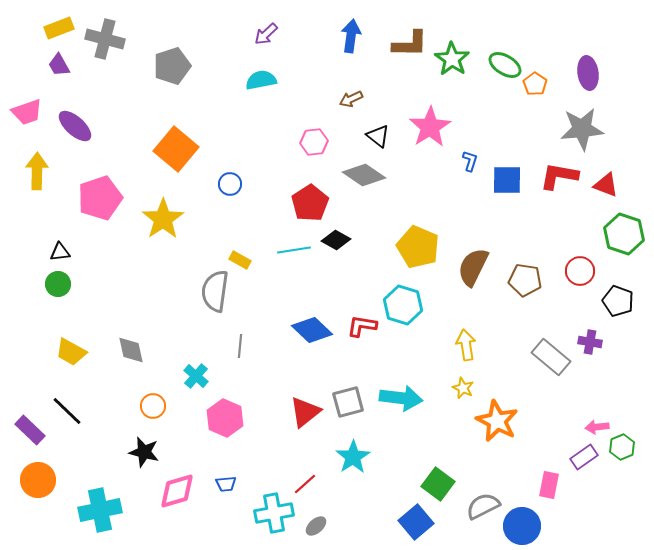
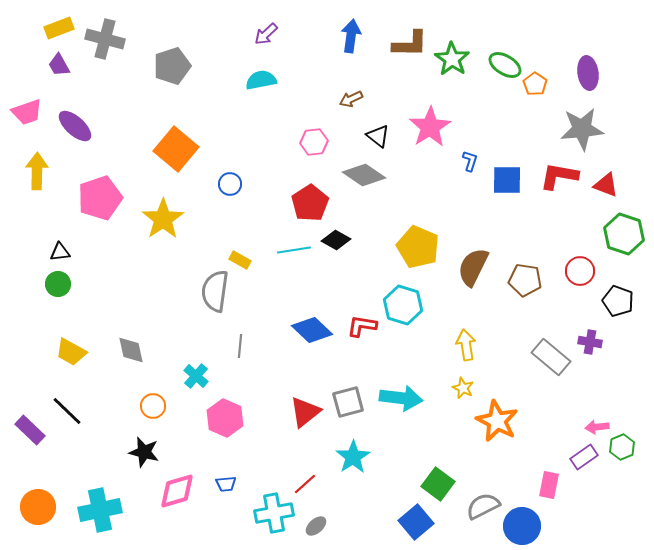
orange circle at (38, 480): moved 27 px down
